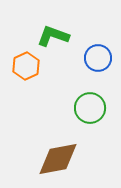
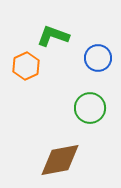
brown diamond: moved 2 px right, 1 px down
